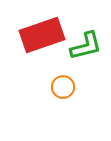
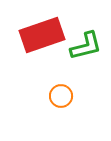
orange circle: moved 2 px left, 9 px down
